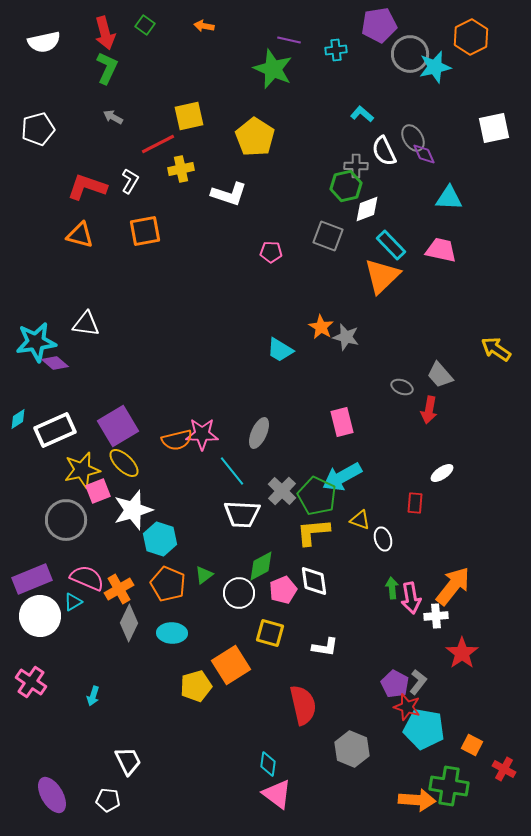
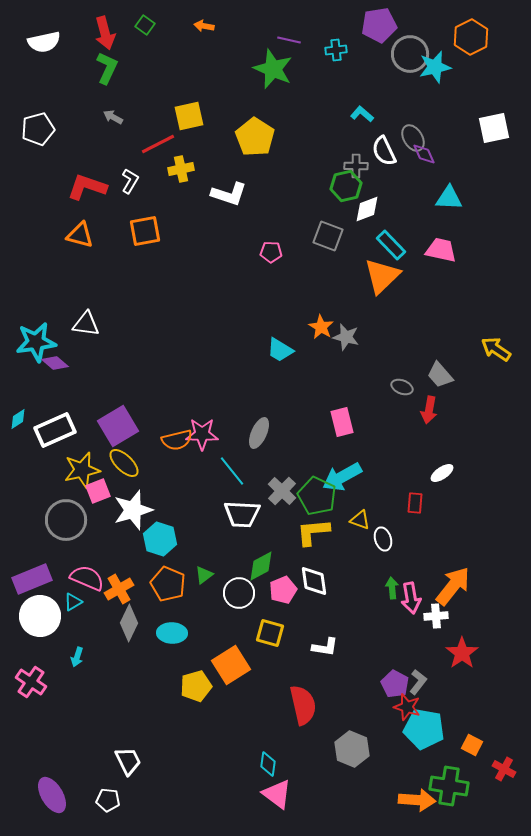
cyan arrow at (93, 696): moved 16 px left, 39 px up
